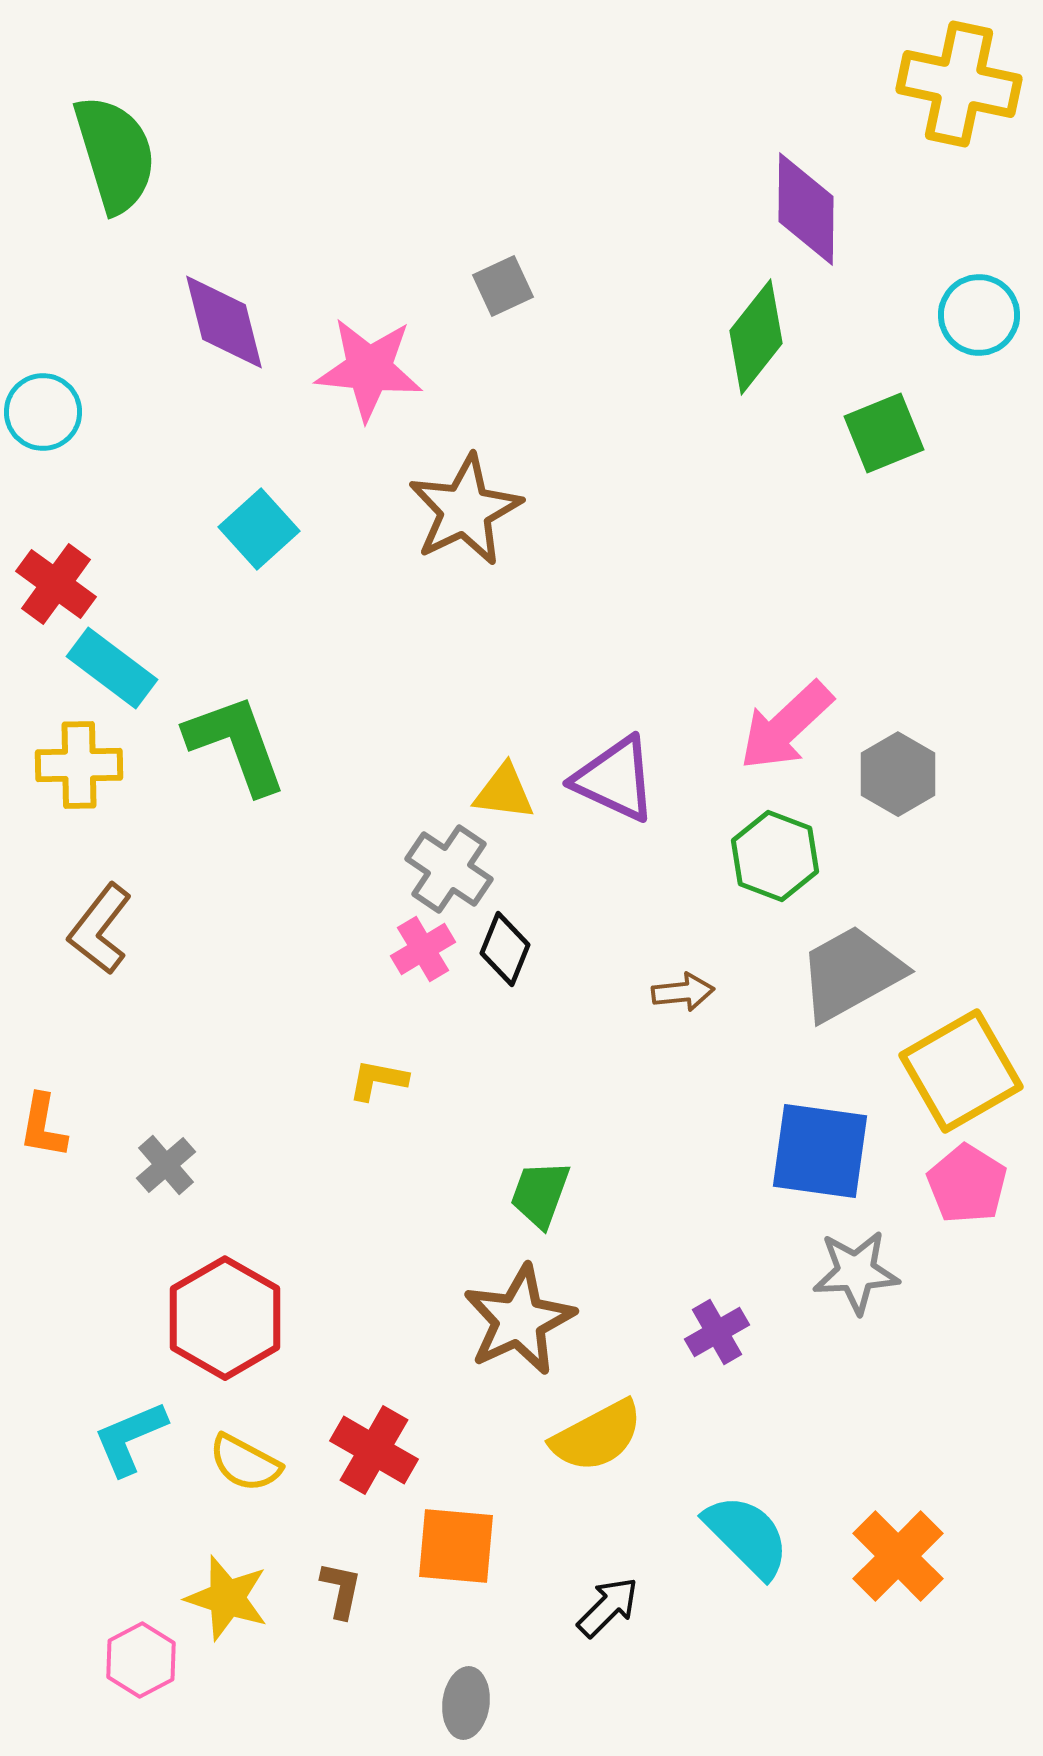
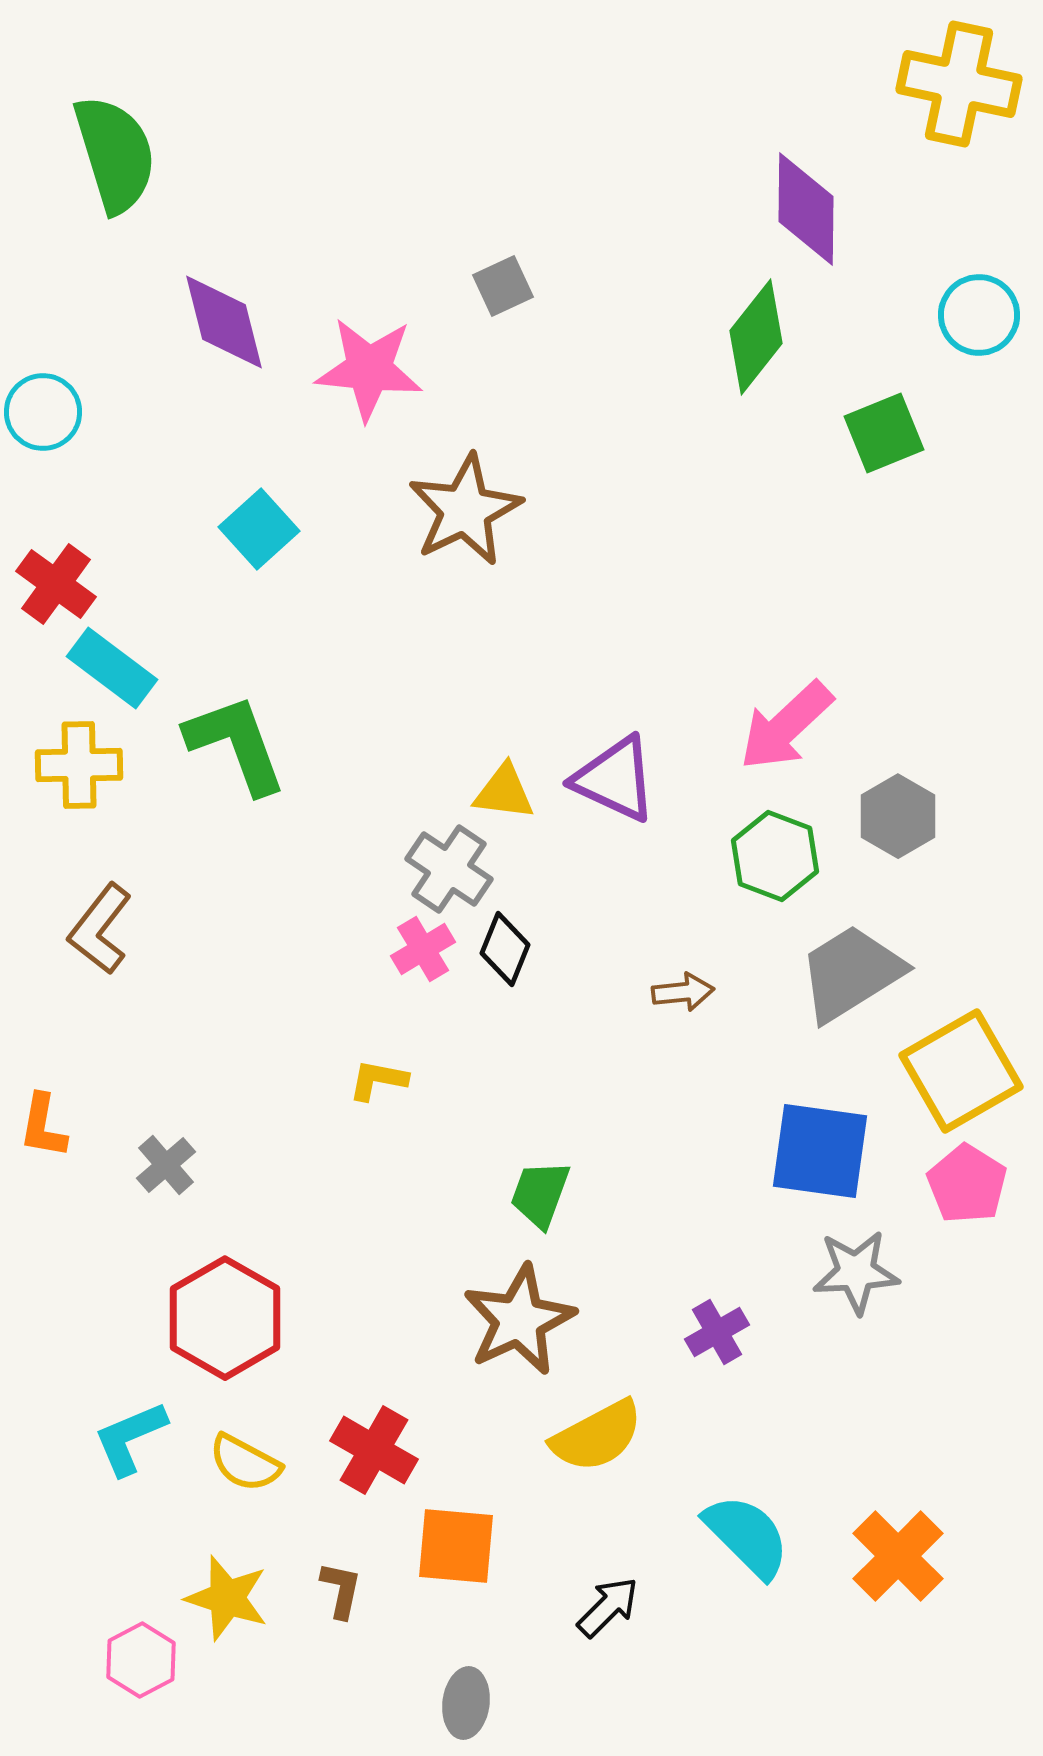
gray hexagon at (898, 774): moved 42 px down
gray trapezoid at (851, 973): rotated 3 degrees counterclockwise
